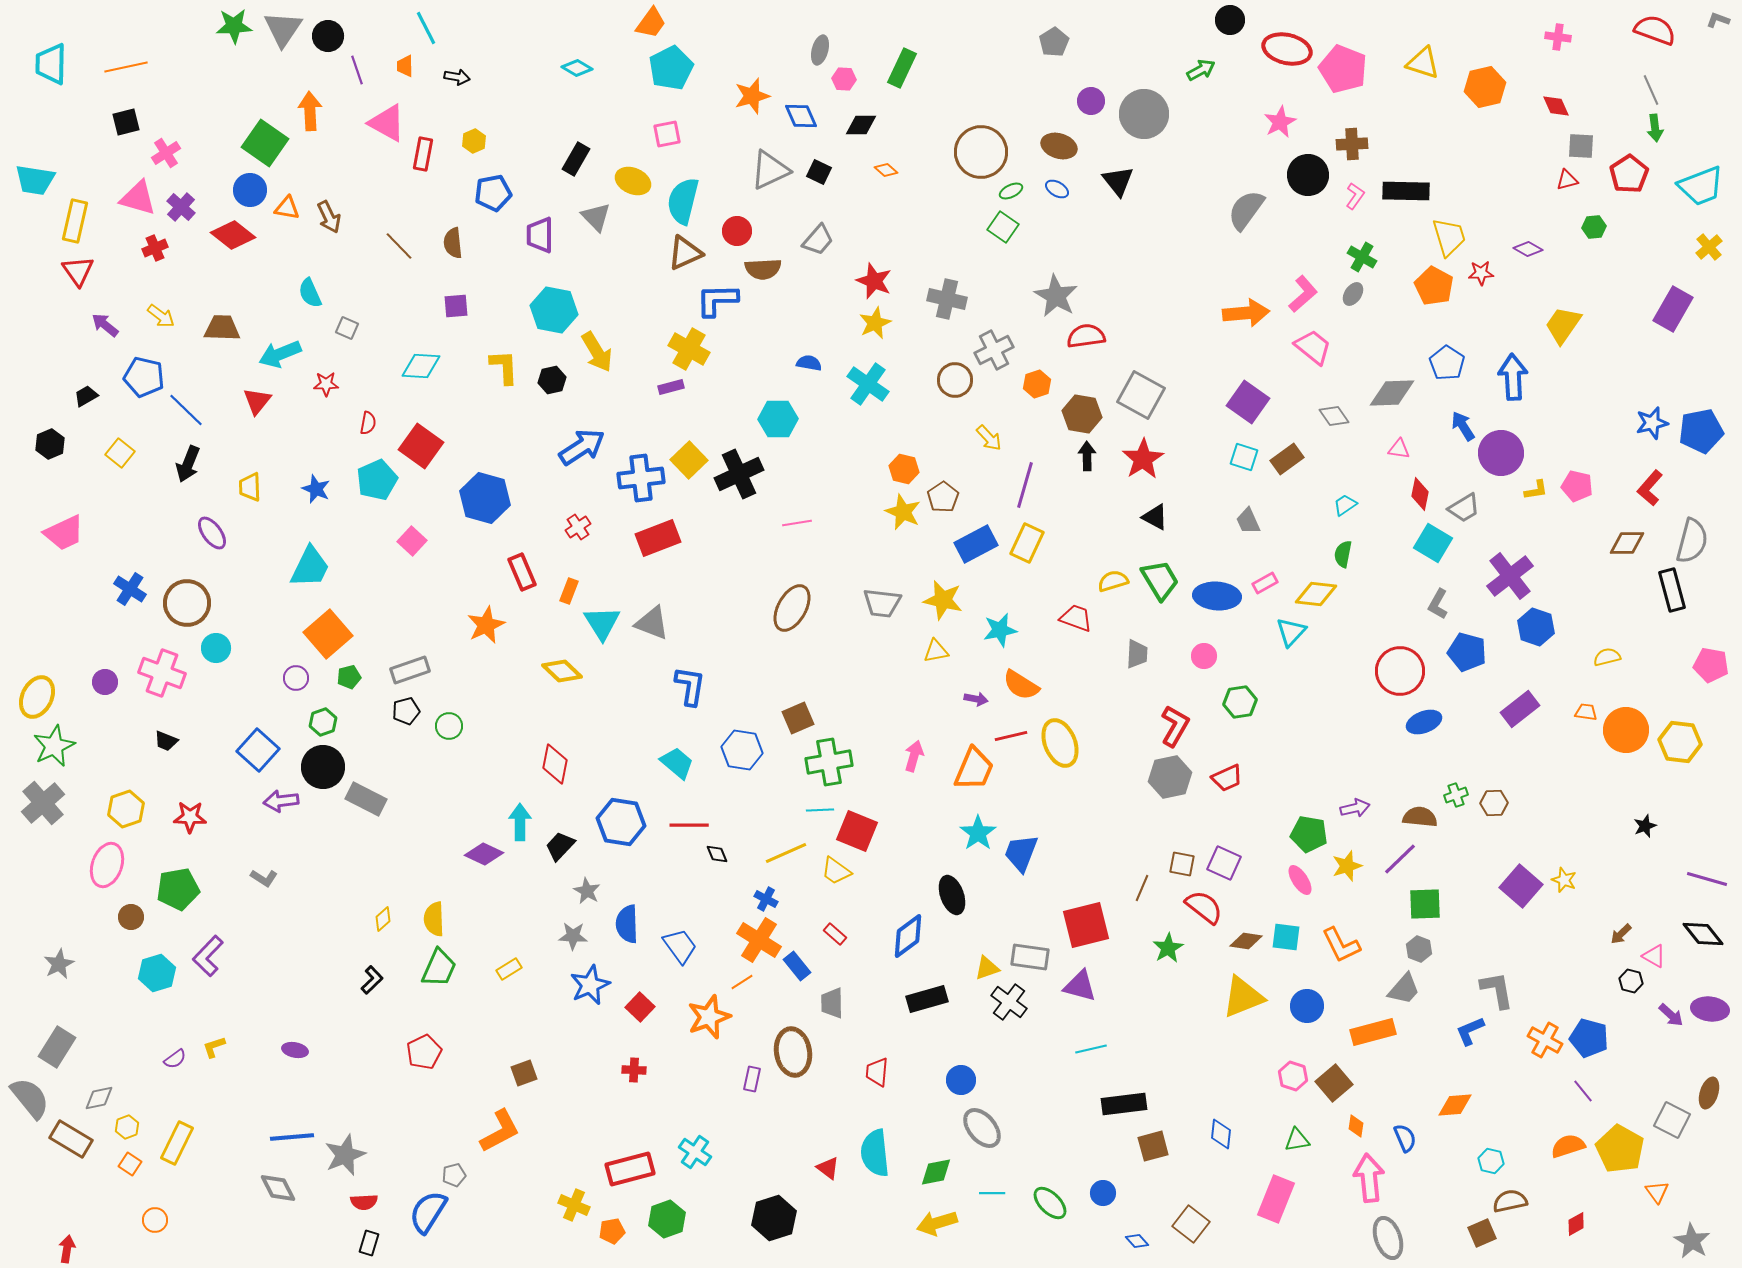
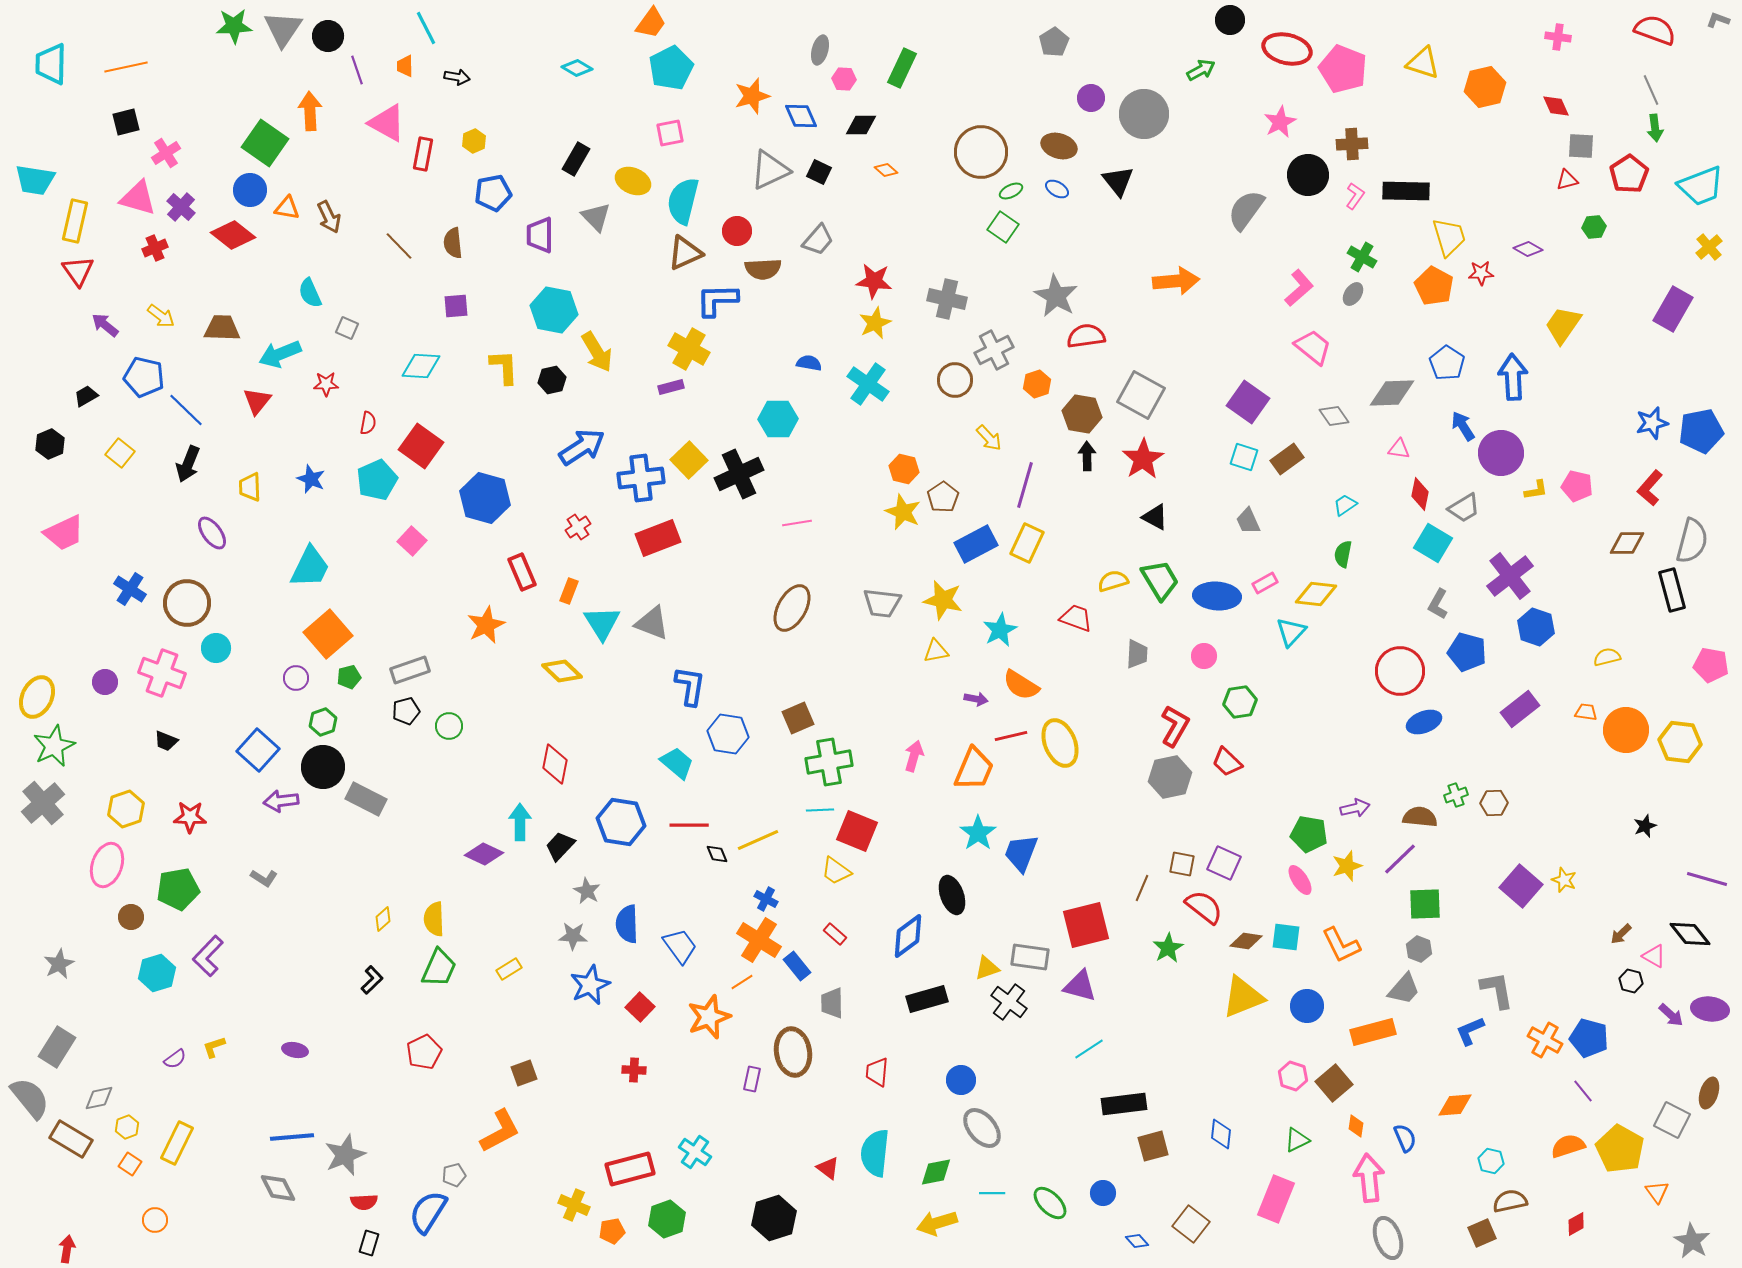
purple circle at (1091, 101): moved 3 px up
pink square at (667, 134): moved 3 px right, 1 px up
red star at (874, 281): rotated 15 degrees counterclockwise
pink L-shape at (1303, 294): moved 4 px left, 6 px up
orange arrow at (1246, 313): moved 70 px left, 32 px up
blue star at (316, 489): moved 5 px left, 10 px up
cyan star at (1000, 630): rotated 16 degrees counterclockwise
blue hexagon at (742, 750): moved 14 px left, 16 px up
red trapezoid at (1227, 778): moved 16 px up; rotated 68 degrees clockwise
yellow line at (786, 853): moved 28 px left, 13 px up
black diamond at (1703, 934): moved 13 px left
cyan line at (1091, 1049): moved 2 px left; rotated 20 degrees counterclockwise
green triangle at (1297, 1140): rotated 16 degrees counterclockwise
cyan semicircle at (875, 1153): rotated 12 degrees clockwise
